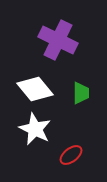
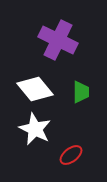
green trapezoid: moved 1 px up
